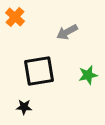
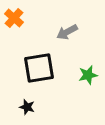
orange cross: moved 1 px left, 1 px down
black square: moved 3 px up
black star: moved 3 px right; rotated 14 degrees clockwise
